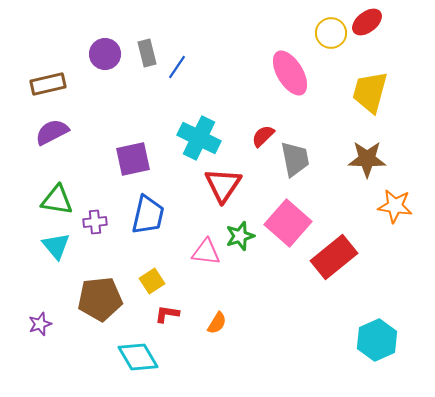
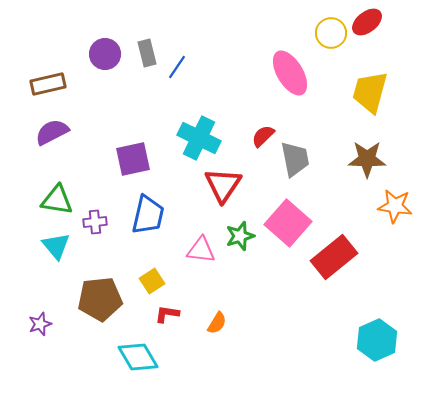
pink triangle: moved 5 px left, 2 px up
